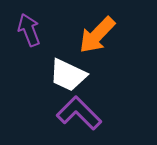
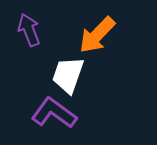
white trapezoid: rotated 84 degrees clockwise
purple L-shape: moved 25 px left; rotated 9 degrees counterclockwise
